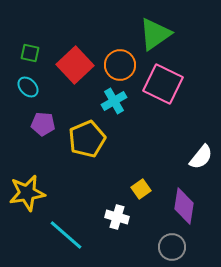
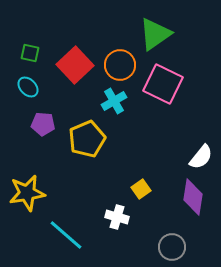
purple diamond: moved 9 px right, 9 px up
